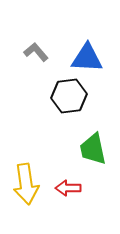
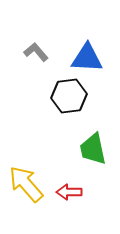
yellow arrow: rotated 147 degrees clockwise
red arrow: moved 1 px right, 4 px down
